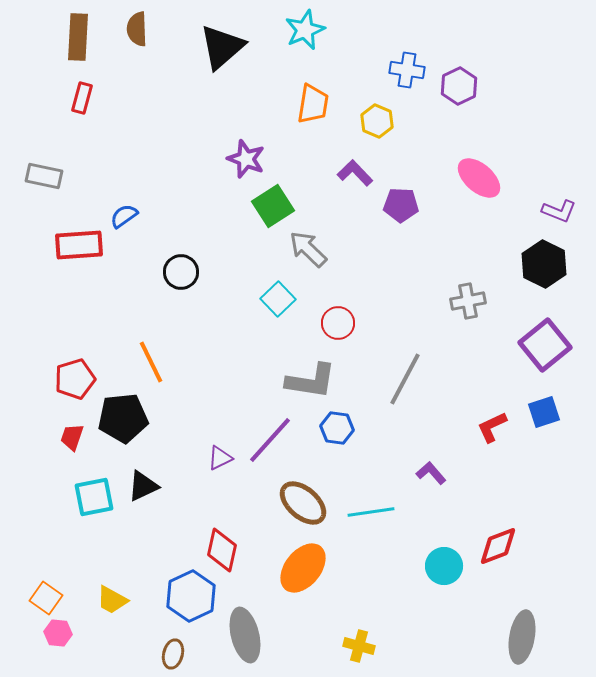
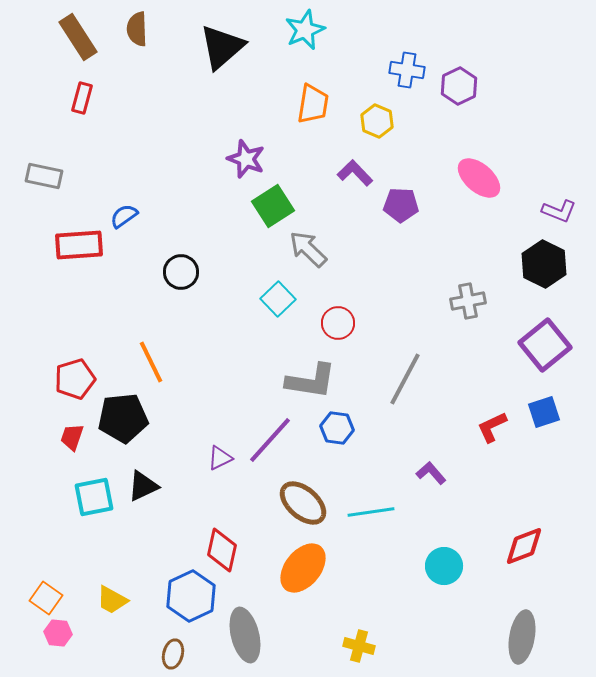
brown rectangle at (78, 37): rotated 36 degrees counterclockwise
red diamond at (498, 546): moved 26 px right
